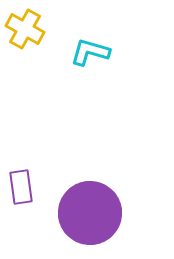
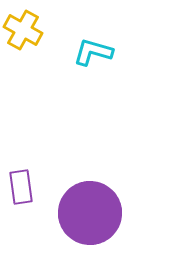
yellow cross: moved 2 px left, 1 px down
cyan L-shape: moved 3 px right
